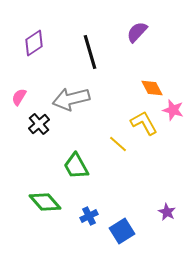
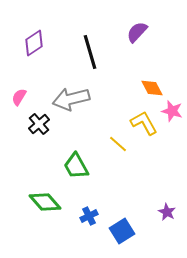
pink star: moved 1 px left, 1 px down
